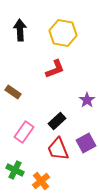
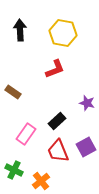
purple star: moved 3 px down; rotated 21 degrees counterclockwise
pink rectangle: moved 2 px right, 2 px down
purple square: moved 4 px down
red trapezoid: moved 2 px down
green cross: moved 1 px left
